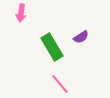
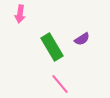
pink arrow: moved 1 px left, 1 px down
purple semicircle: moved 1 px right, 2 px down
